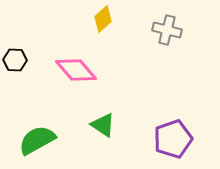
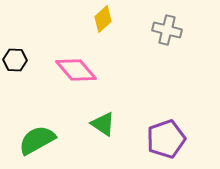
green triangle: moved 1 px up
purple pentagon: moved 7 px left
